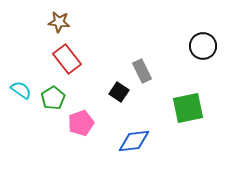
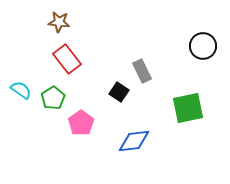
pink pentagon: rotated 15 degrees counterclockwise
